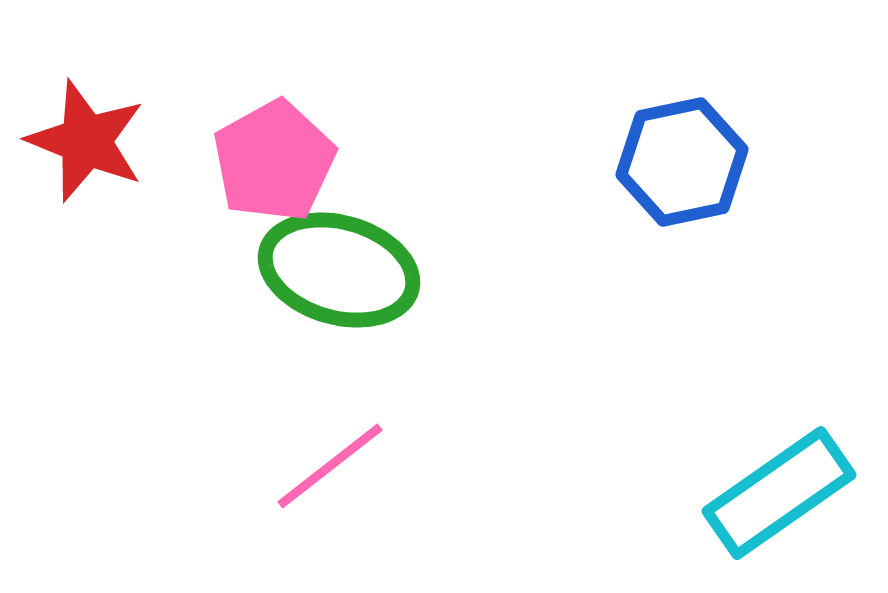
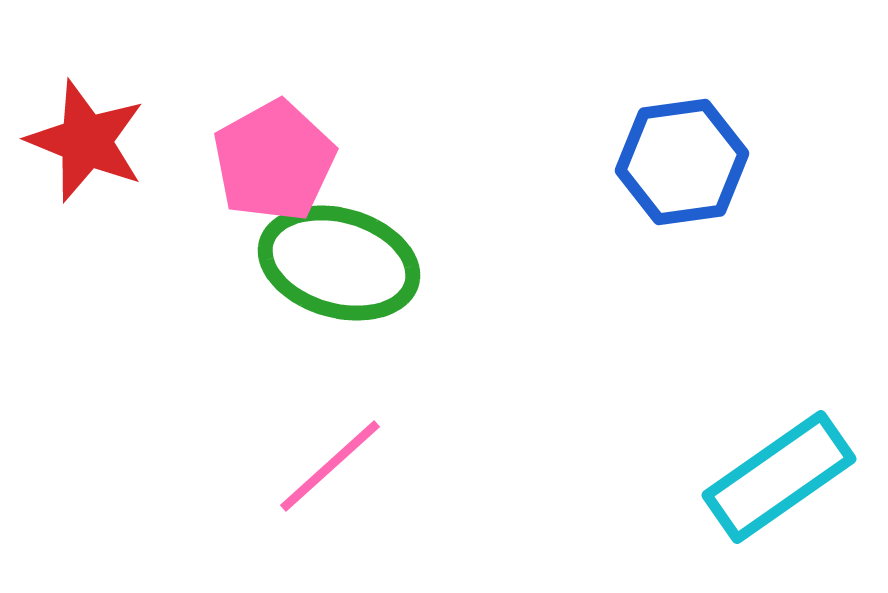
blue hexagon: rotated 4 degrees clockwise
green ellipse: moved 7 px up
pink line: rotated 4 degrees counterclockwise
cyan rectangle: moved 16 px up
